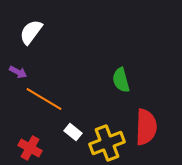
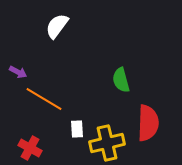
white semicircle: moved 26 px right, 6 px up
red semicircle: moved 2 px right, 4 px up
white rectangle: moved 4 px right, 3 px up; rotated 48 degrees clockwise
yellow cross: rotated 8 degrees clockwise
